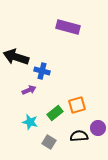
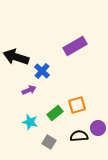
purple rectangle: moved 7 px right, 19 px down; rotated 45 degrees counterclockwise
blue cross: rotated 28 degrees clockwise
